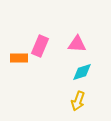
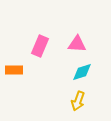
orange rectangle: moved 5 px left, 12 px down
